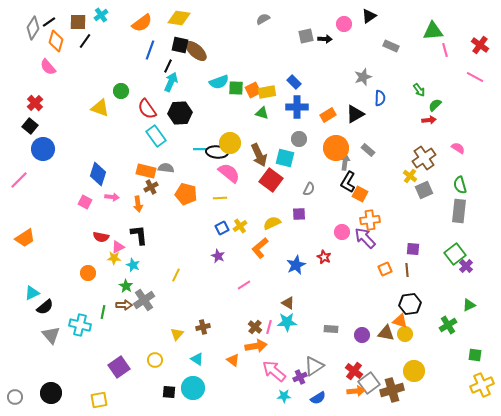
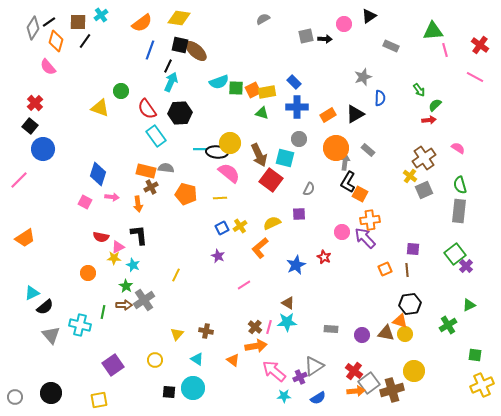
brown cross at (203, 327): moved 3 px right, 4 px down; rotated 24 degrees clockwise
purple square at (119, 367): moved 6 px left, 2 px up
